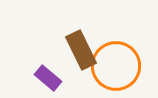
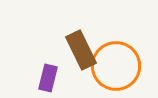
purple rectangle: rotated 64 degrees clockwise
